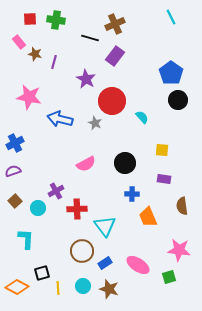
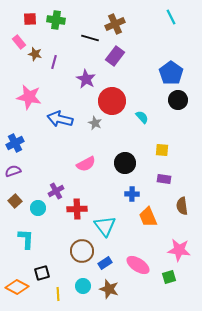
yellow line at (58, 288): moved 6 px down
